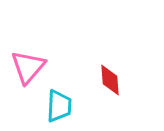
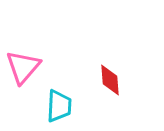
pink triangle: moved 5 px left
